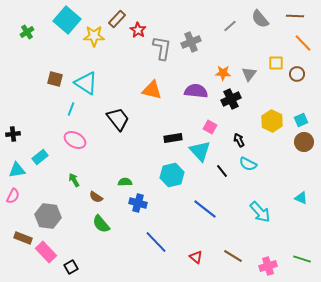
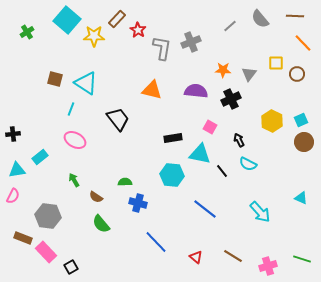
orange star at (223, 73): moved 3 px up
cyan triangle at (200, 151): moved 3 px down; rotated 35 degrees counterclockwise
cyan hexagon at (172, 175): rotated 20 degrees clockwise
